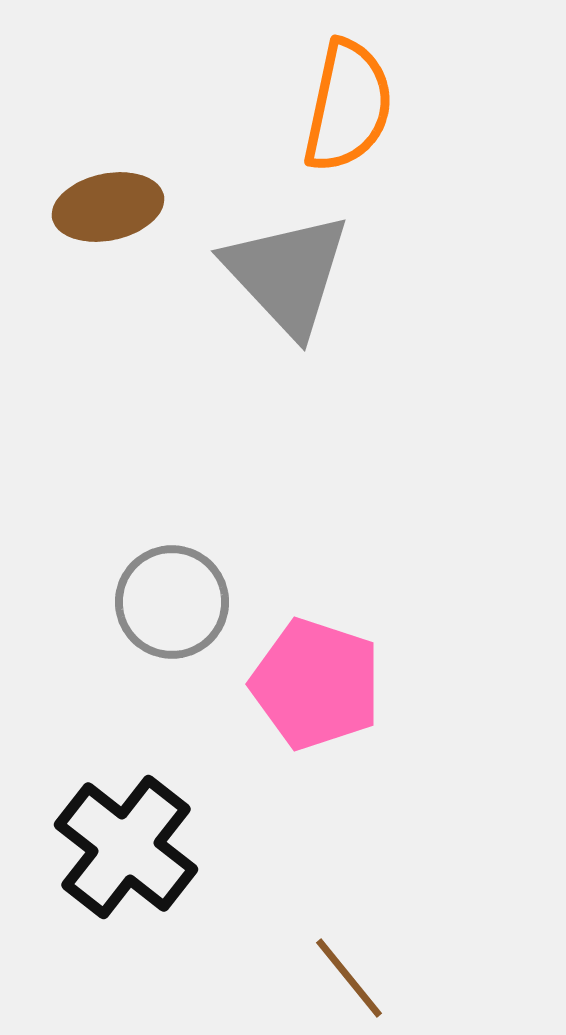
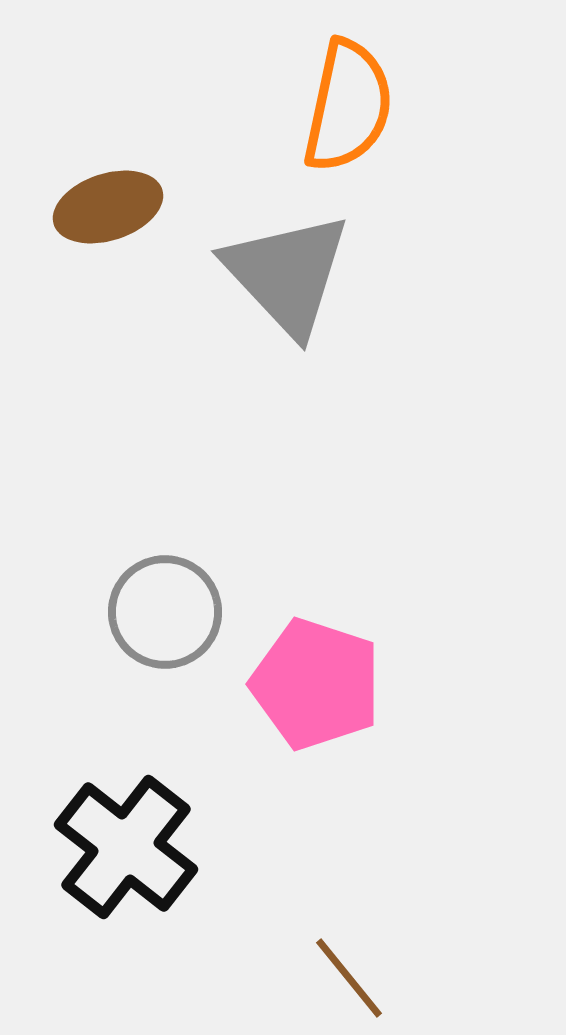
brown ellipse: rotated 6 degrees counterclockwise
gray circle: moved 7 px left, 10 px down
